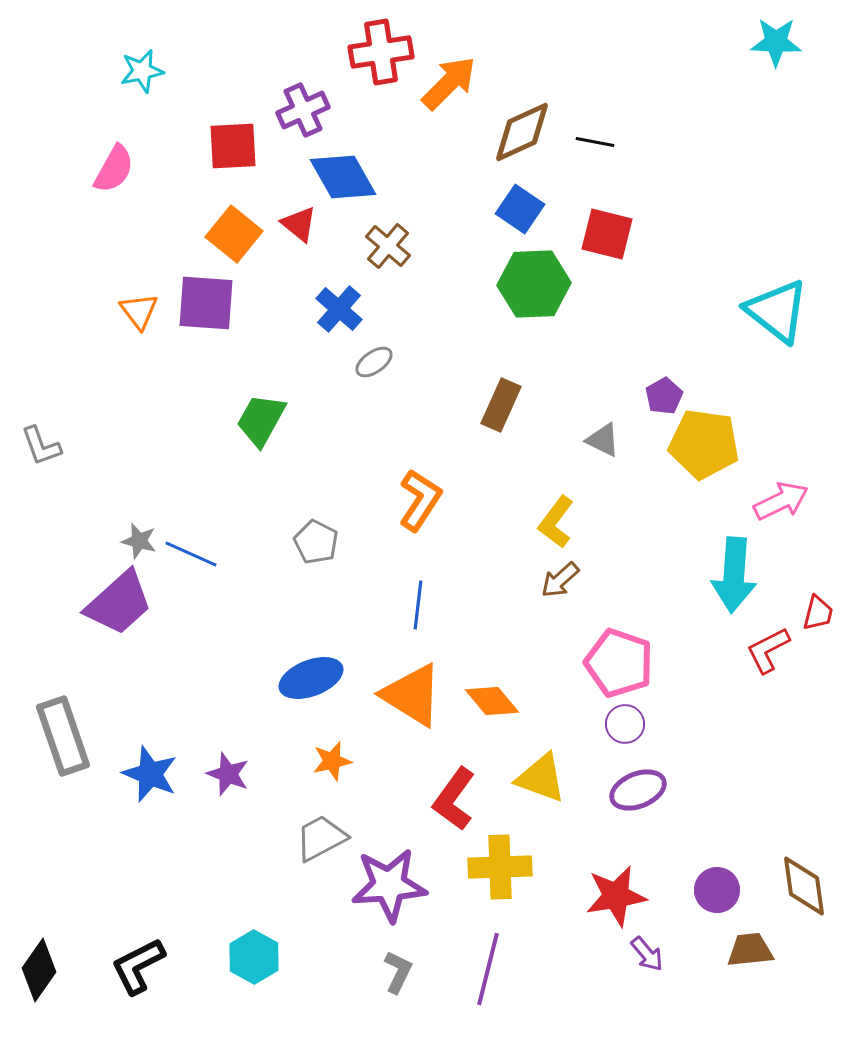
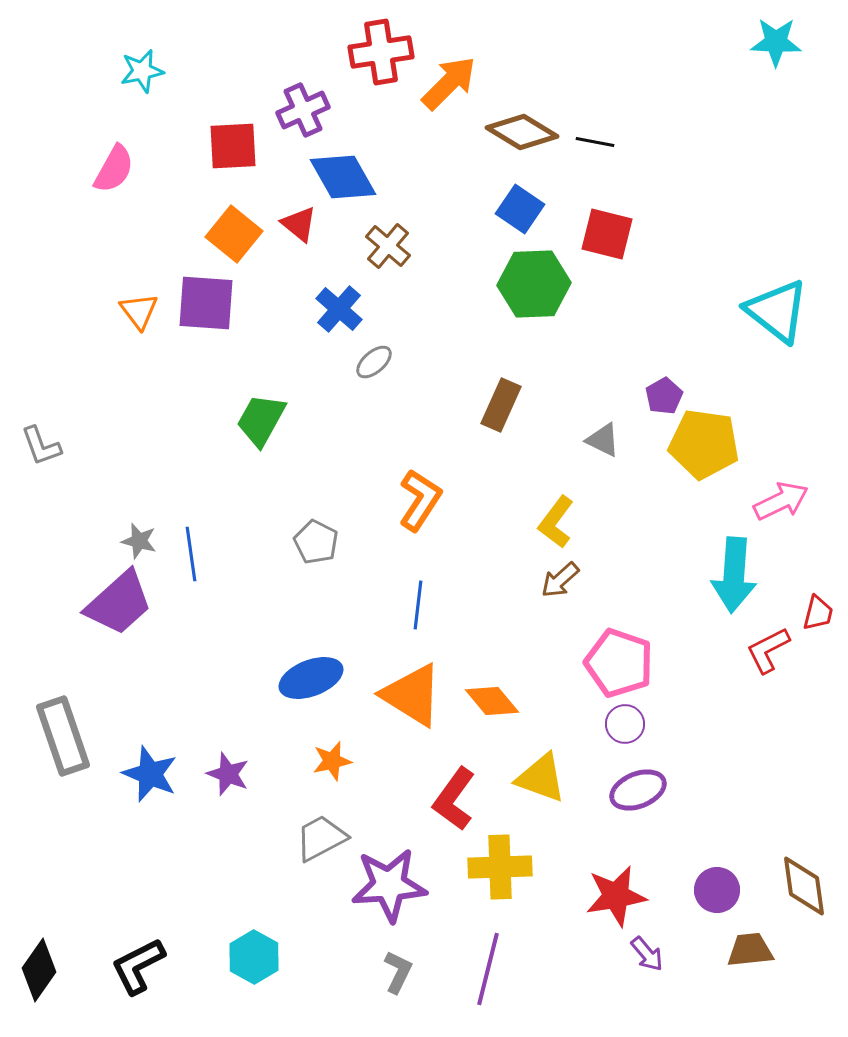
brown diamond at (522, 132): rotated 56 degrees clockwise
gray ellipse at (374, 362): rotated 6 degrees counterclockwise
blue line at (191, 554): rotated 58 degrees clockwise
